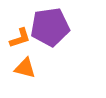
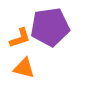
orange triangle: moved 1 px left
